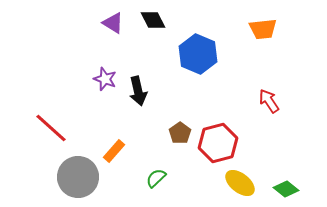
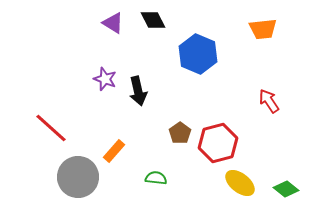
green semicircle: rotated 50 degrees clockwise
